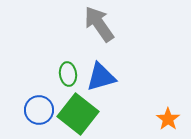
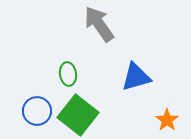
blue triangle: moved 35 px right
blue circle: moved 2 px left, 1 px down
green square: moved 1 px down
orange star: moved 1 px left, 1 px down
